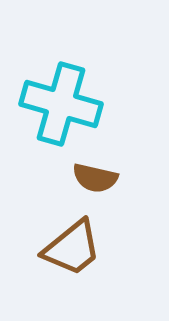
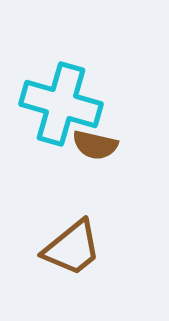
brown semicircle: moved 33 px up
